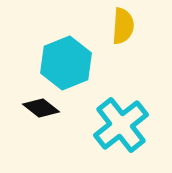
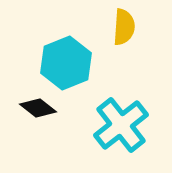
yellow semicircle: moved 1 px right, 1 px down
black diamond: moved 3 px left
